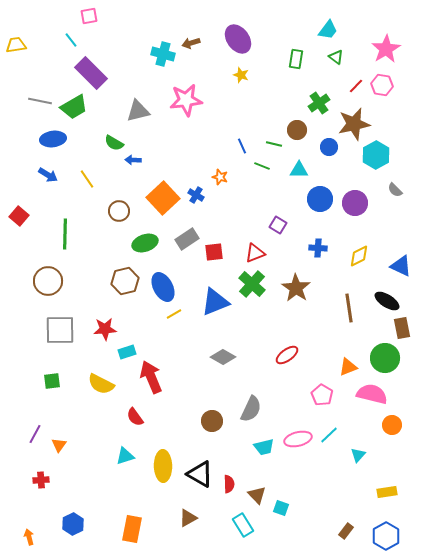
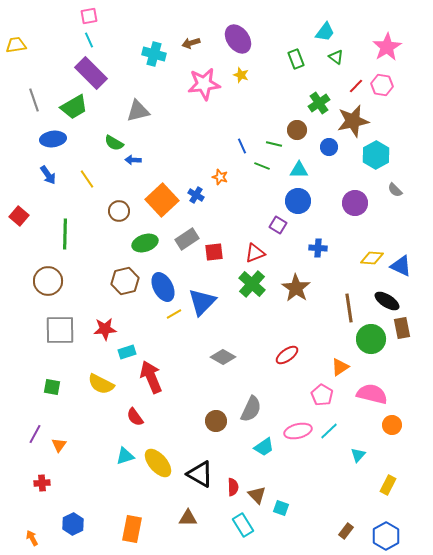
cyan trapezoid at (328, 30): moved 3 px left, 2 px down
cyan line at (71, 40): moved 18 px right; rotated 14 degrees clockwise
pink star at (386, 49): moved 1 px right, 2 px up
cyan cross at (163, 54): moved 9 px left
green rectangle at (296, 59): rotated 30 degrees counterclockwise
pink star at (186, 100): moved 18 px right, 16 px up
gray line at (40, 101): moved 6 px left, 1 px up; rotated 60 degrees clockwise
brown star at (354, 124): moved 1 px left, 3 px up
blue arrow at (48, 175): rotated 24 degrees clockwise
orange square at (163, 198): moved 1 px left, 2 px down
blue circle at (320, 199): moved 22 px left, 2 px down
yellow diamond at (359, 256): moved 13 px right, 2 px down; rotated 30 degrees clockwise
blue triangle at (215, 302): moved 13 px left; rotated 24 degrees counterclockwise
green circle at (385, 358): moved 14 px left, 19 px up
orange triangle at (348, 367): moved 8 px left; rotated 12 degrees counterclockwise
green square at (52, 381): moved 6 px down; rotated 18 degrees clockwise
brown circle at (212, 421): moved 4 px right
cyan line at (329, 435): moved 4 px up
pink ellipse at (298, 439): moved 8 px up
cyan trapezoid at (264, 447): rotated 20 degrees counterclockwise
yellow ellipse at (163, 466): moved 5 px left, 3 px up; rotated 40 degrees counterclockwise
red cross at (41, 480): moved 1 px right, 3 px down
red semicircle at (229, 484): moved 4 px right, 3 px down
yellow rectangle at (387, 492): moved 1 px right, 7 px up; rotated 54 degrees counterclockwise
brown triangle at (188, 518): rotated 30 degrees clockwise
orange arrow at (29, 537): moved 3 px right, 1 px down; rotated 14 degrees counterclockwise
